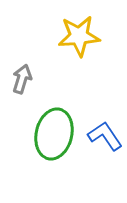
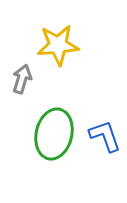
yellow star: moved 21 px left, 9 px down
blue L-shape: rotated 15 degrees clockwise
